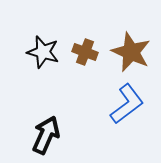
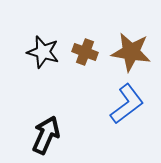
brown star: rotated 15 degrees counterclockwise
